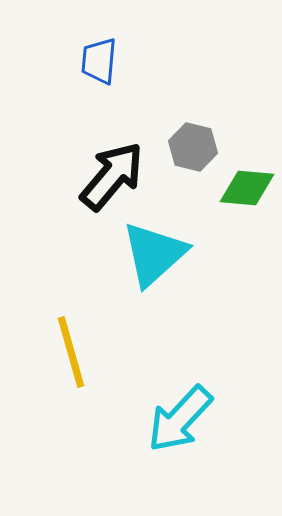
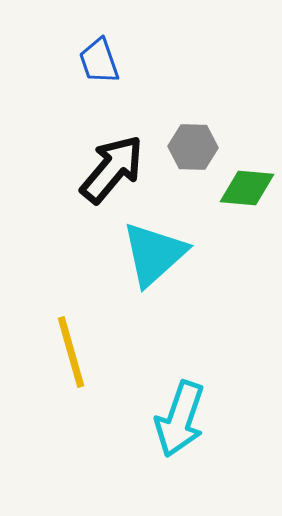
blue trapezoid: rotated 24 degrees counterclockwise
gray hexagon: rotated 12 degrees counterclockwise
black arrow: moved 7 px up
cyan arrow: rotated 24 degrees counterclockwise
